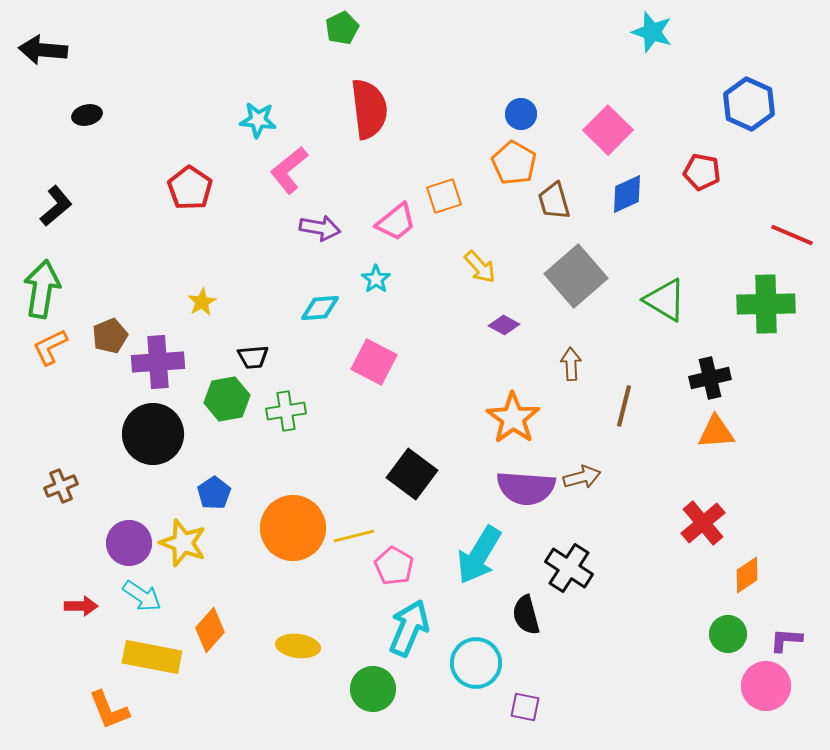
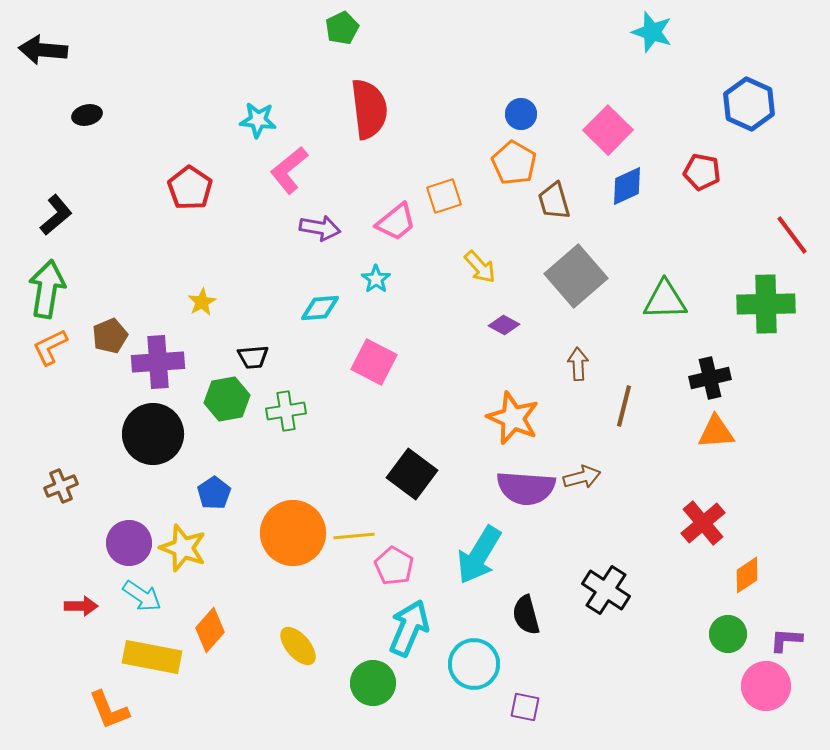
blue diamond at (627, 194): moved 8 px up
black L-shape at (56, 206): moved 9 px down
red line at (792, 235): rotated 30 degrees clockwise
green arrow at (42, 289): moved 5 px right
green triangle at (665, 300): rotated 33 degrees counterclockwise
brown arrow at (571, 364): moved 7 px right
orange star at (513, 418): rotated 12 degrees counterclockwise
orange circle at (293, 528): moved 5 px down
yellow line at (354, 536): rotated 9 degrees clockwise
yellow star at (183, 543): moved 5 px down
black cross at (569, 568): moved 37 px right, 22 px down
yellow ellipse at (298, 646): rotated 42 degrees clockwise
cyan circle at (476, 663): moved 2 px left, 1 px down
green circle at (373, 689): moved 6 px up
